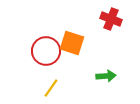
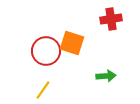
red cross: rotated 30 degrees counterclockwise
yellow line: moved 8 px left, 2 px down
